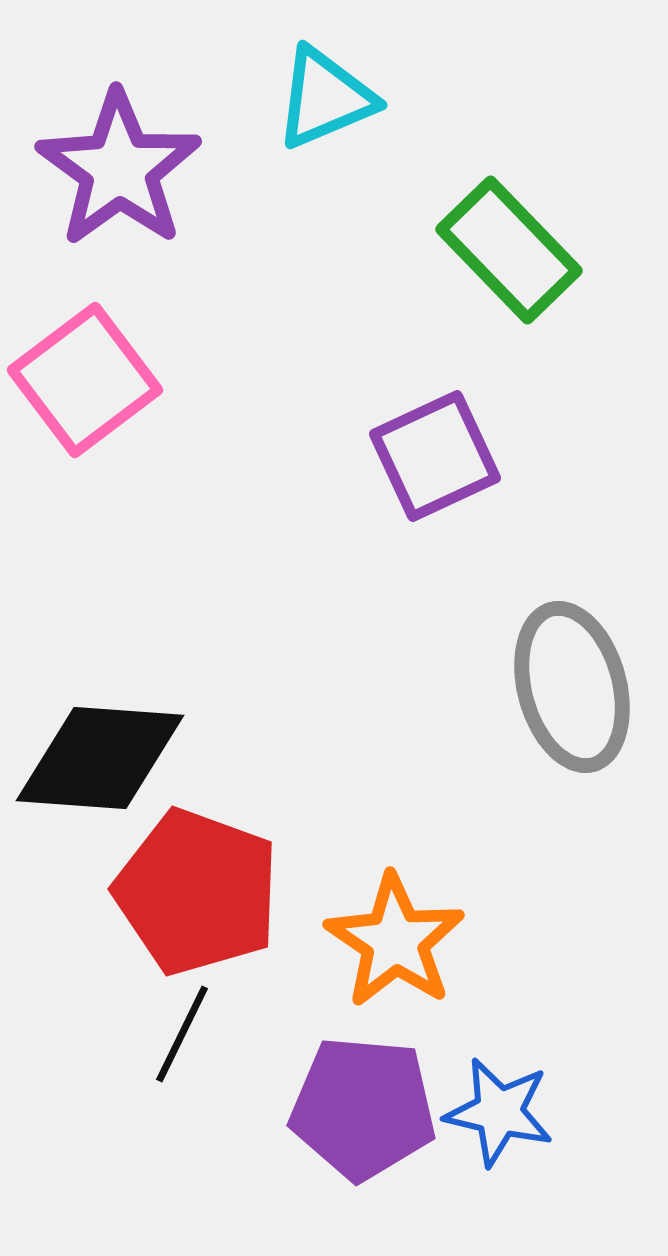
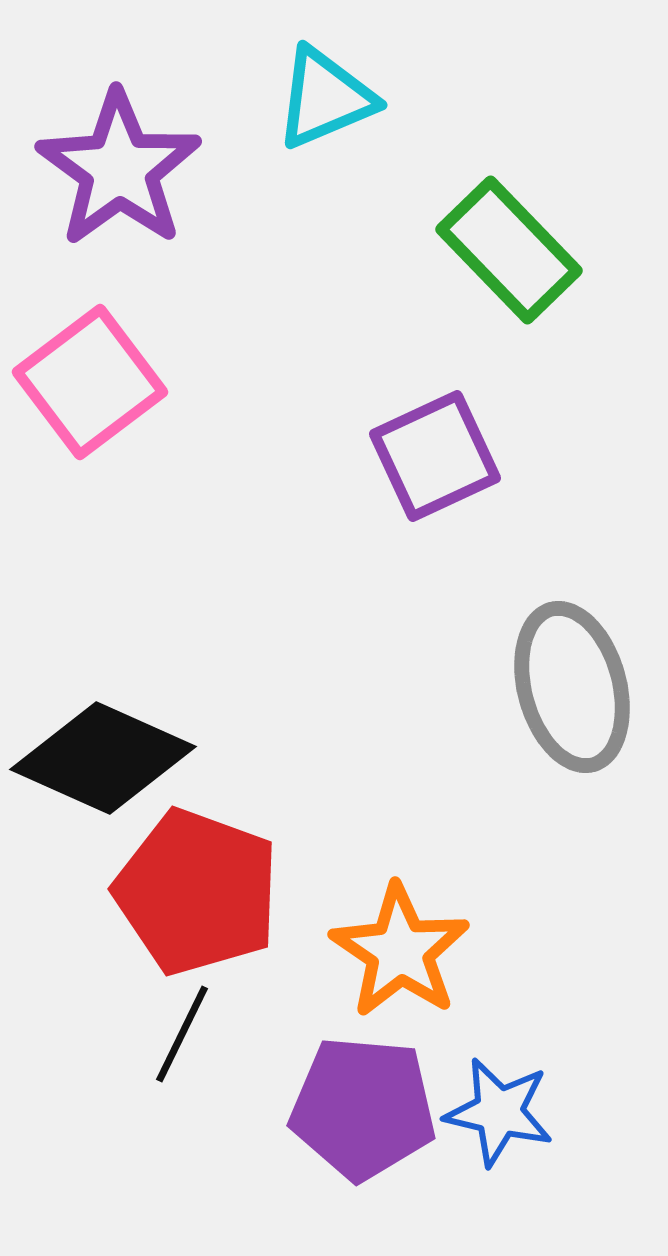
pink square: moved 5 px right, 2 px down
black diamond: moved 3 px right; rotated 20 degrees clockwise
orange star: moved 5 px right, 10 px down
